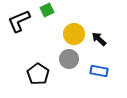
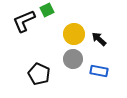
black L-shape: moved 5 px right
gray circle: moved 4 px right
black pentagon: moved 1 px right; rotated 10 degrees counterclockwise
